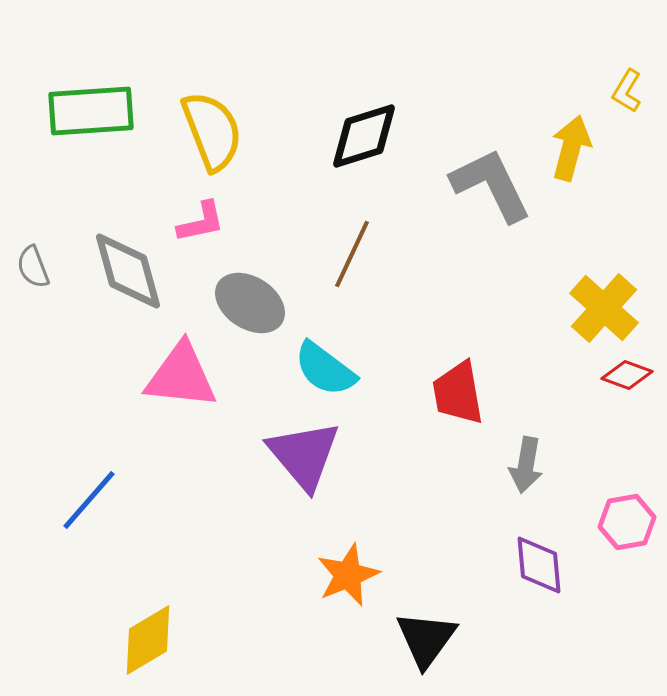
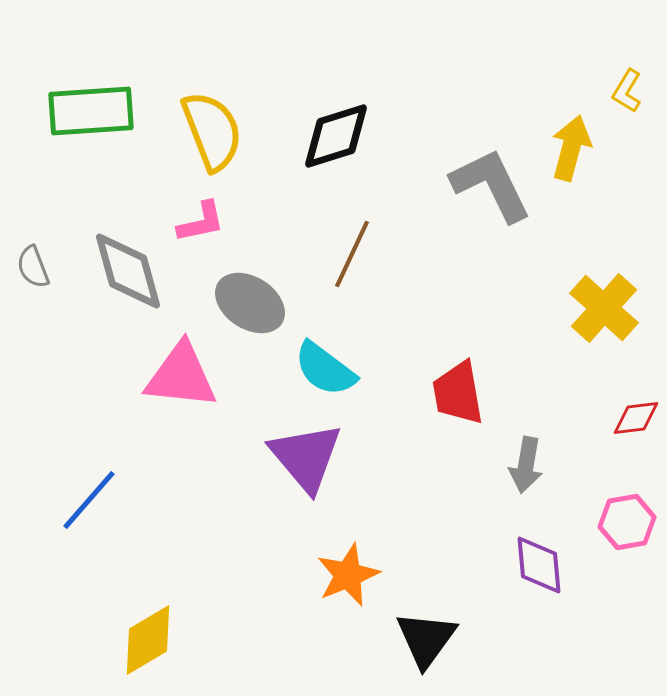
black diamond: moved 28 px left
red diamond: moved 9 px right, 43 px down; rotated 27 degrees counterclockwise
purple triangle: moved 2 px right, 2 px down
